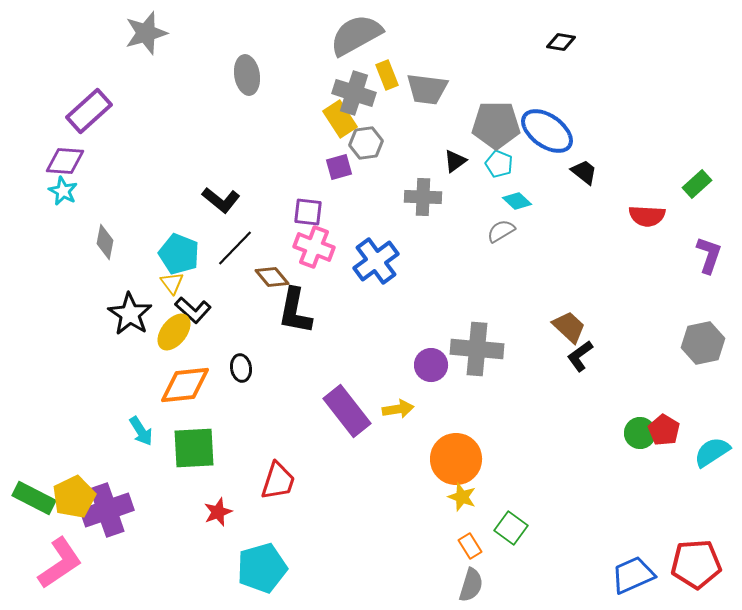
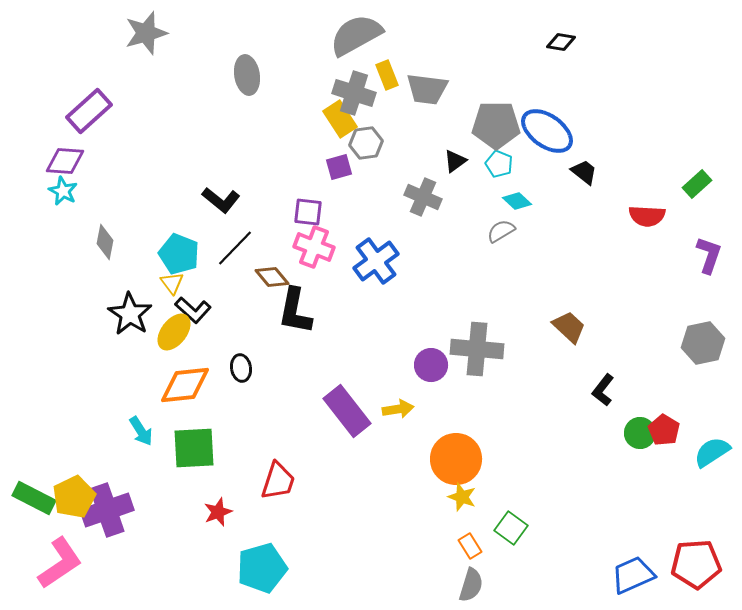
gray cross at (423, 197): rotated 21 degrees clockwise
black L-shape at (580, 356): moved 23 px right, 34 px down; rotated 16 degrees counterclockwise
